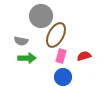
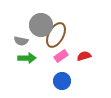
gray circle: moved 9 px down
pink rectangle: rotated 40 degrees clockwise
blue circle: moved 1 px left, 4 px down
